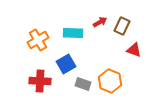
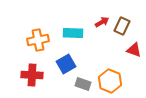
red arrow: moved 2 px right
orange cross: rotated 20 degrees clockwise
red cross: moved 8 px left, 6 px up
